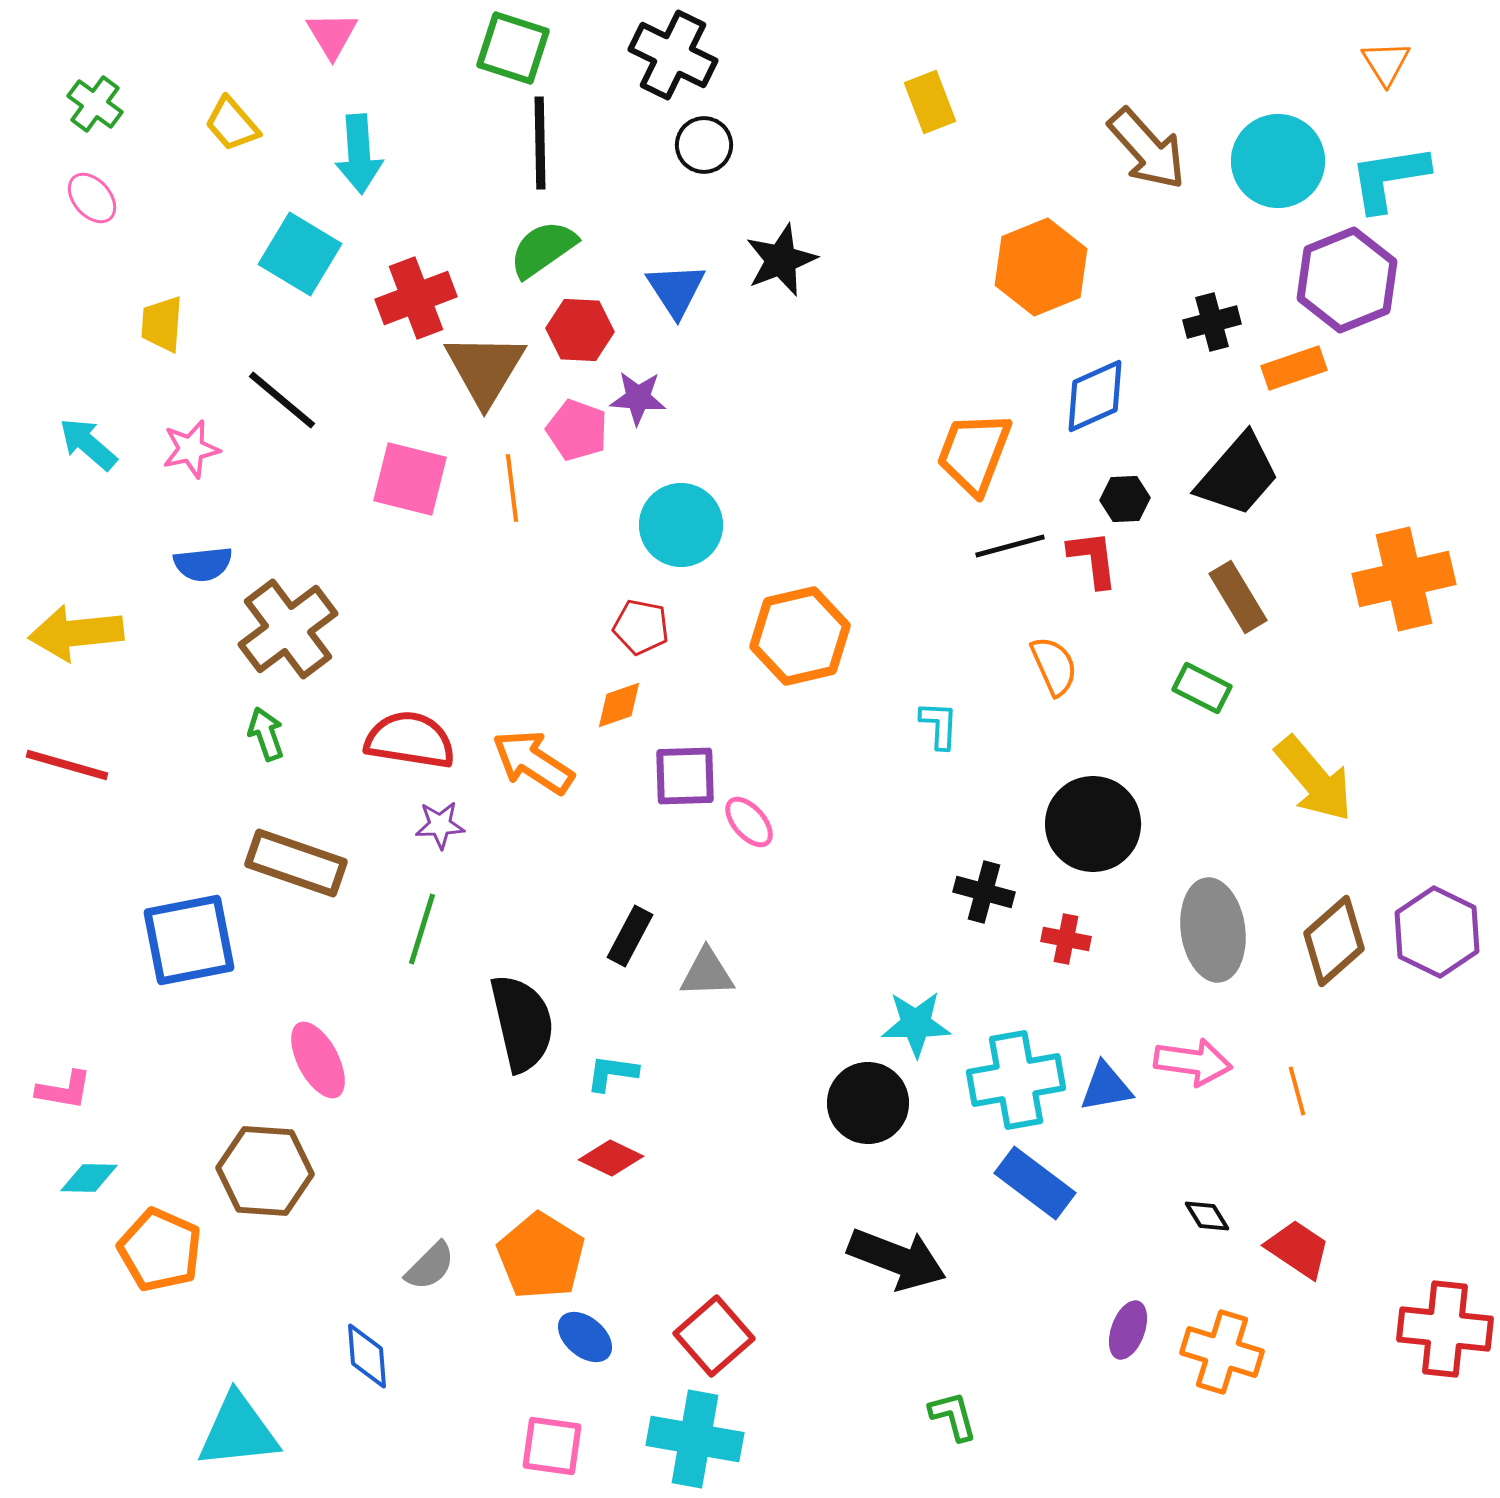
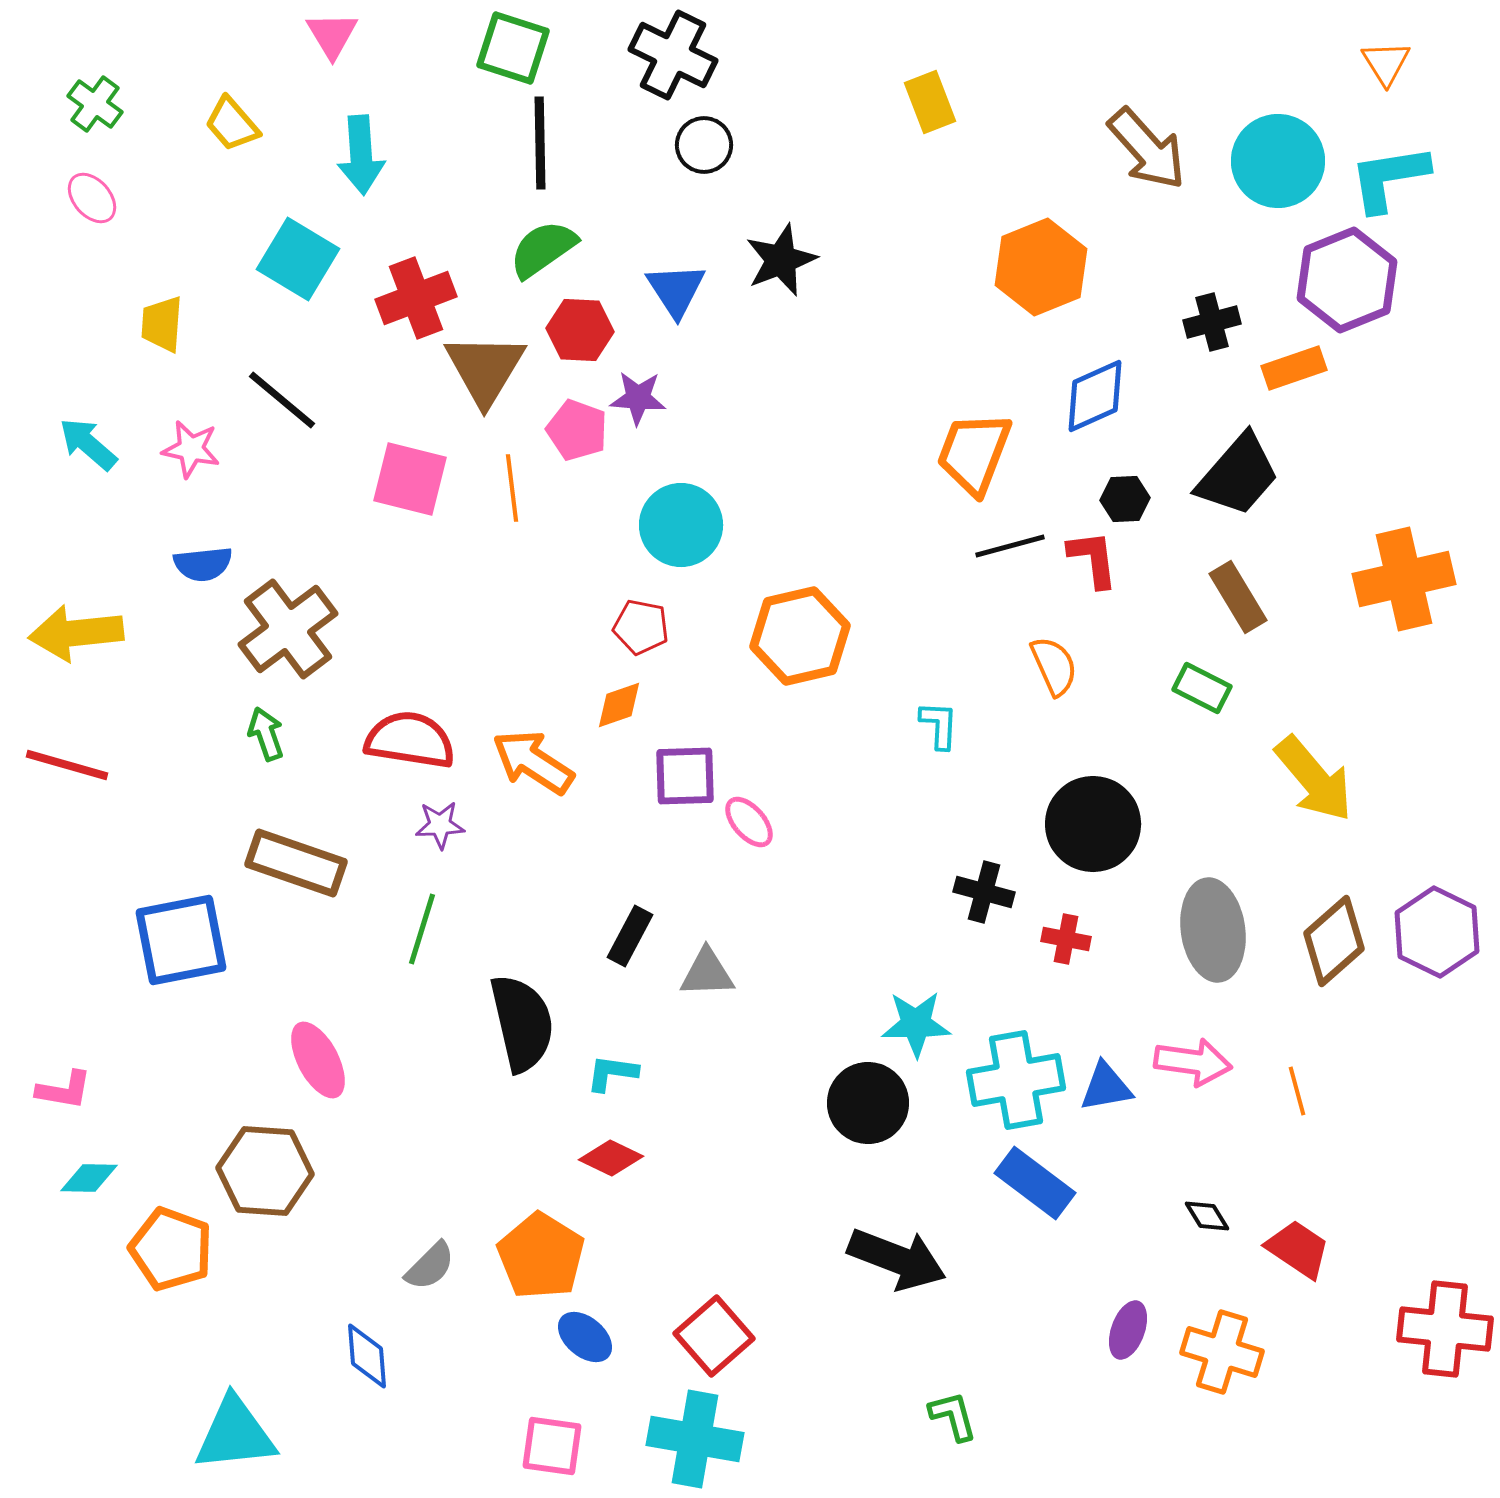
cyan arrow at (359, 154): moved 2 px right, 1 px down
cyan square at (300, 254): moved 2 px left, 5 px down
pink star at (191, 449): rotated 24 degrees clockwise
blue square at (189, 940): moved 8 px left
orange pentagon at (160, 1250): moved 11 px right, 1 px up; rotated 4 degrees counterclockwise
cyan triangle at (238, 1431): moved 3 px left, 3 px down
